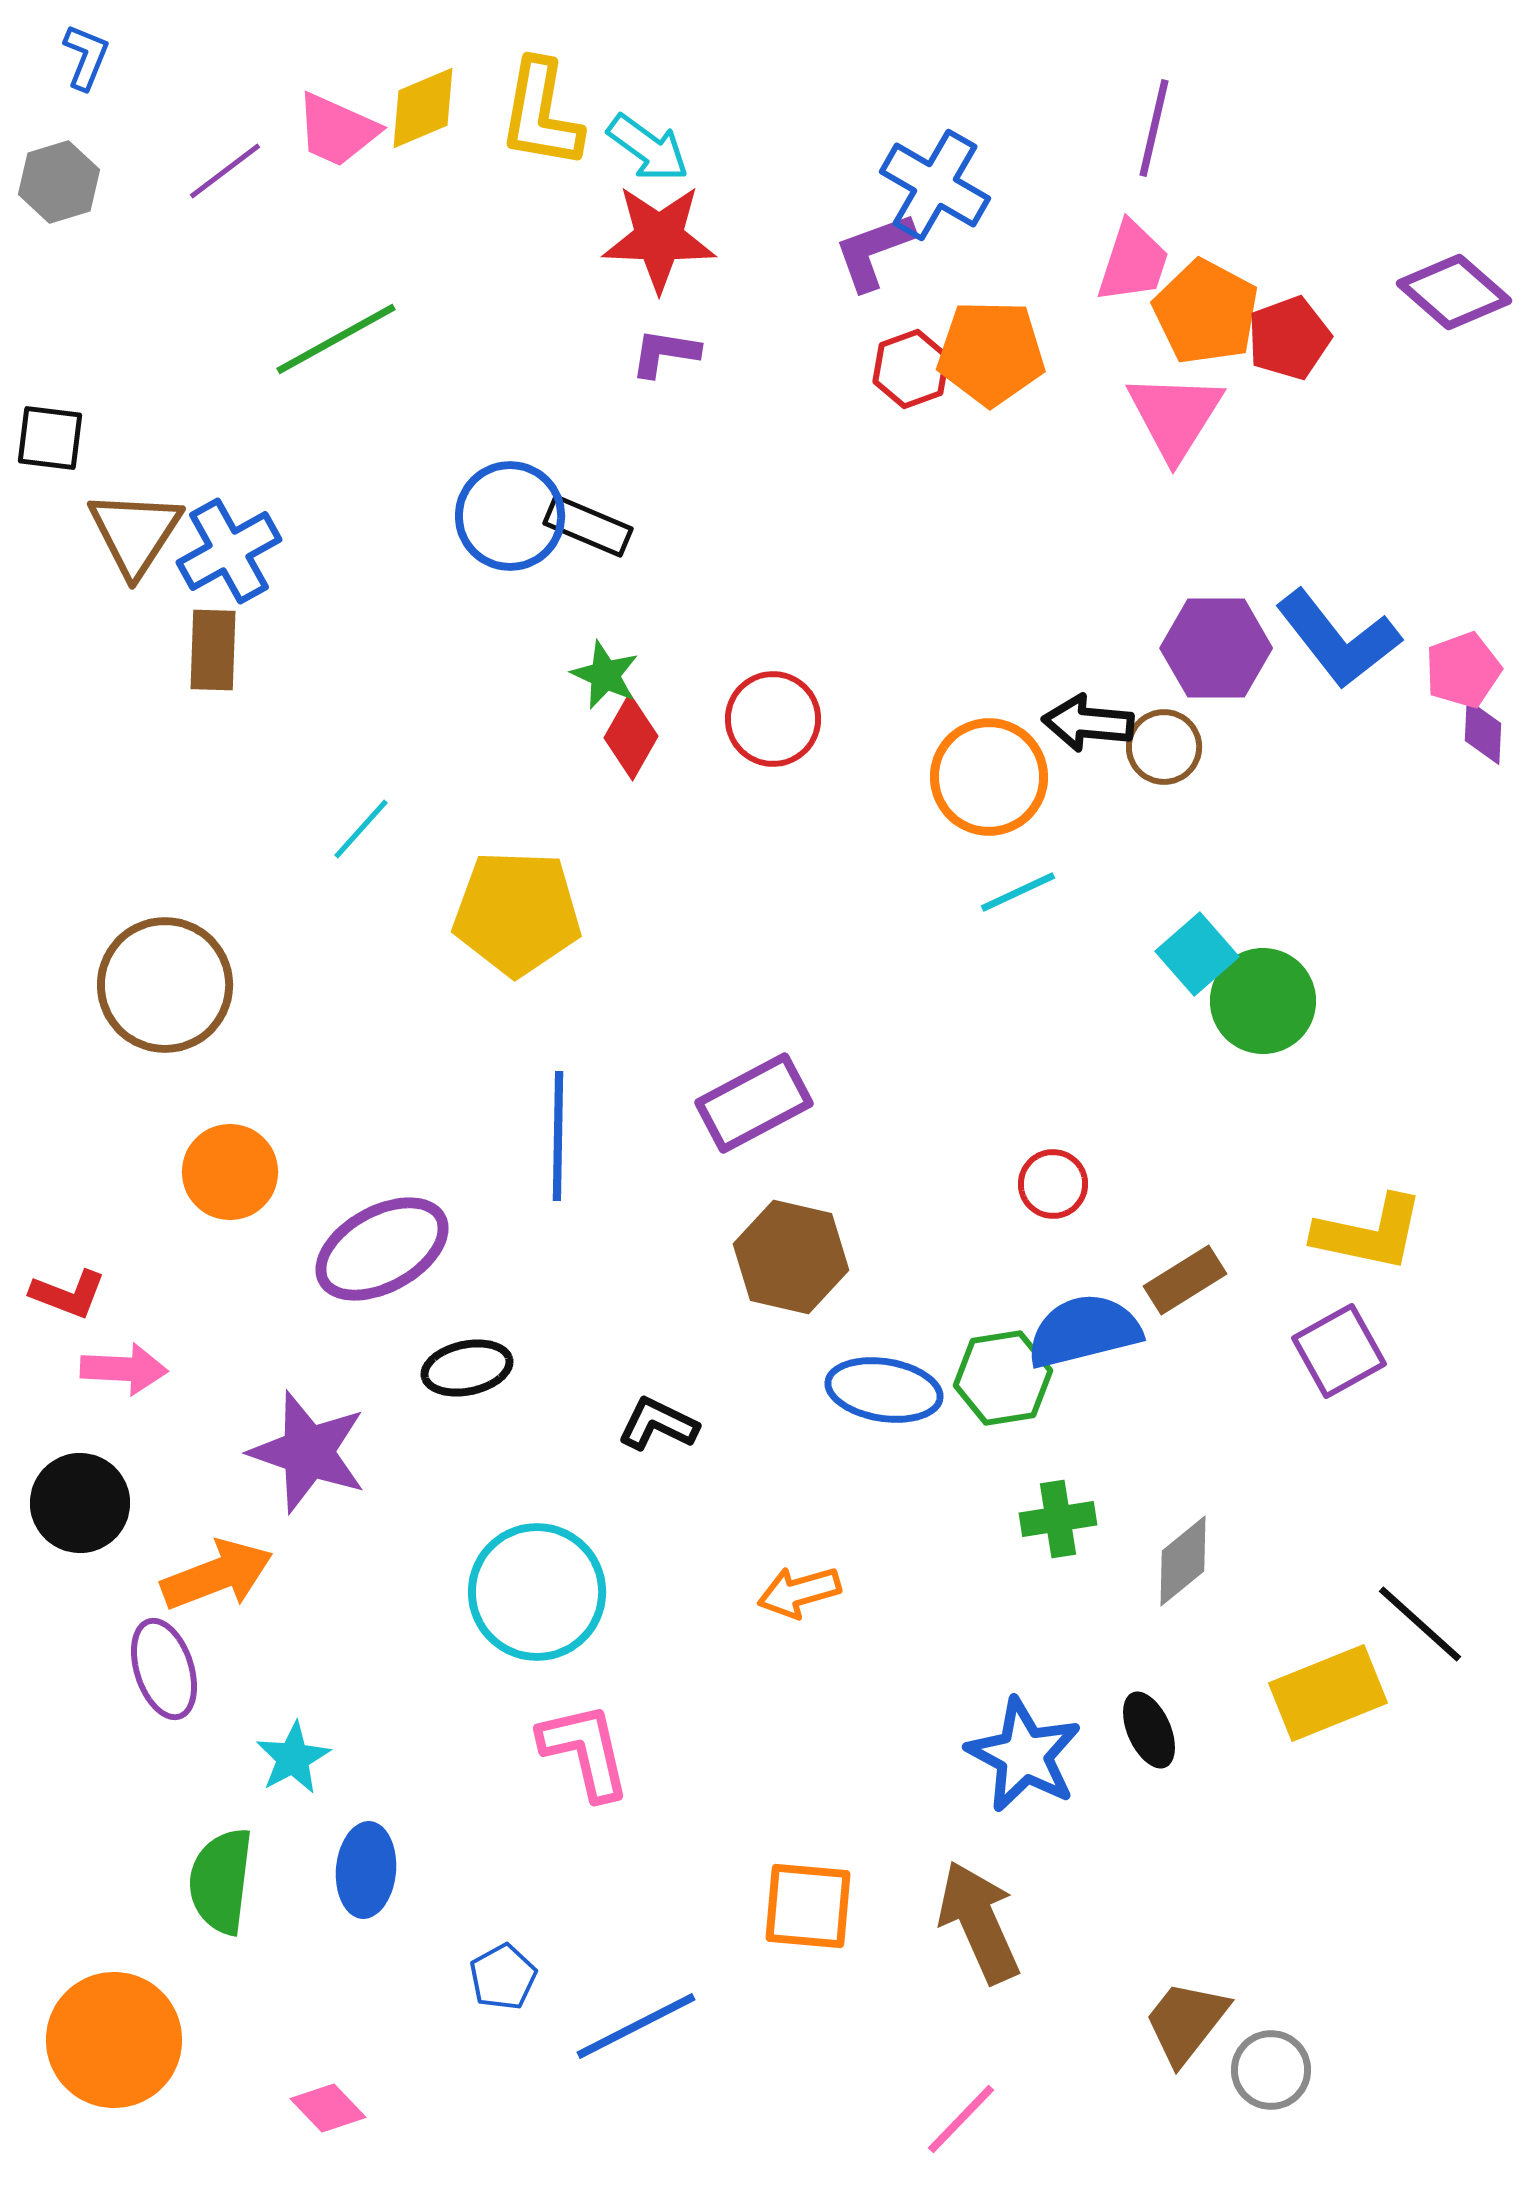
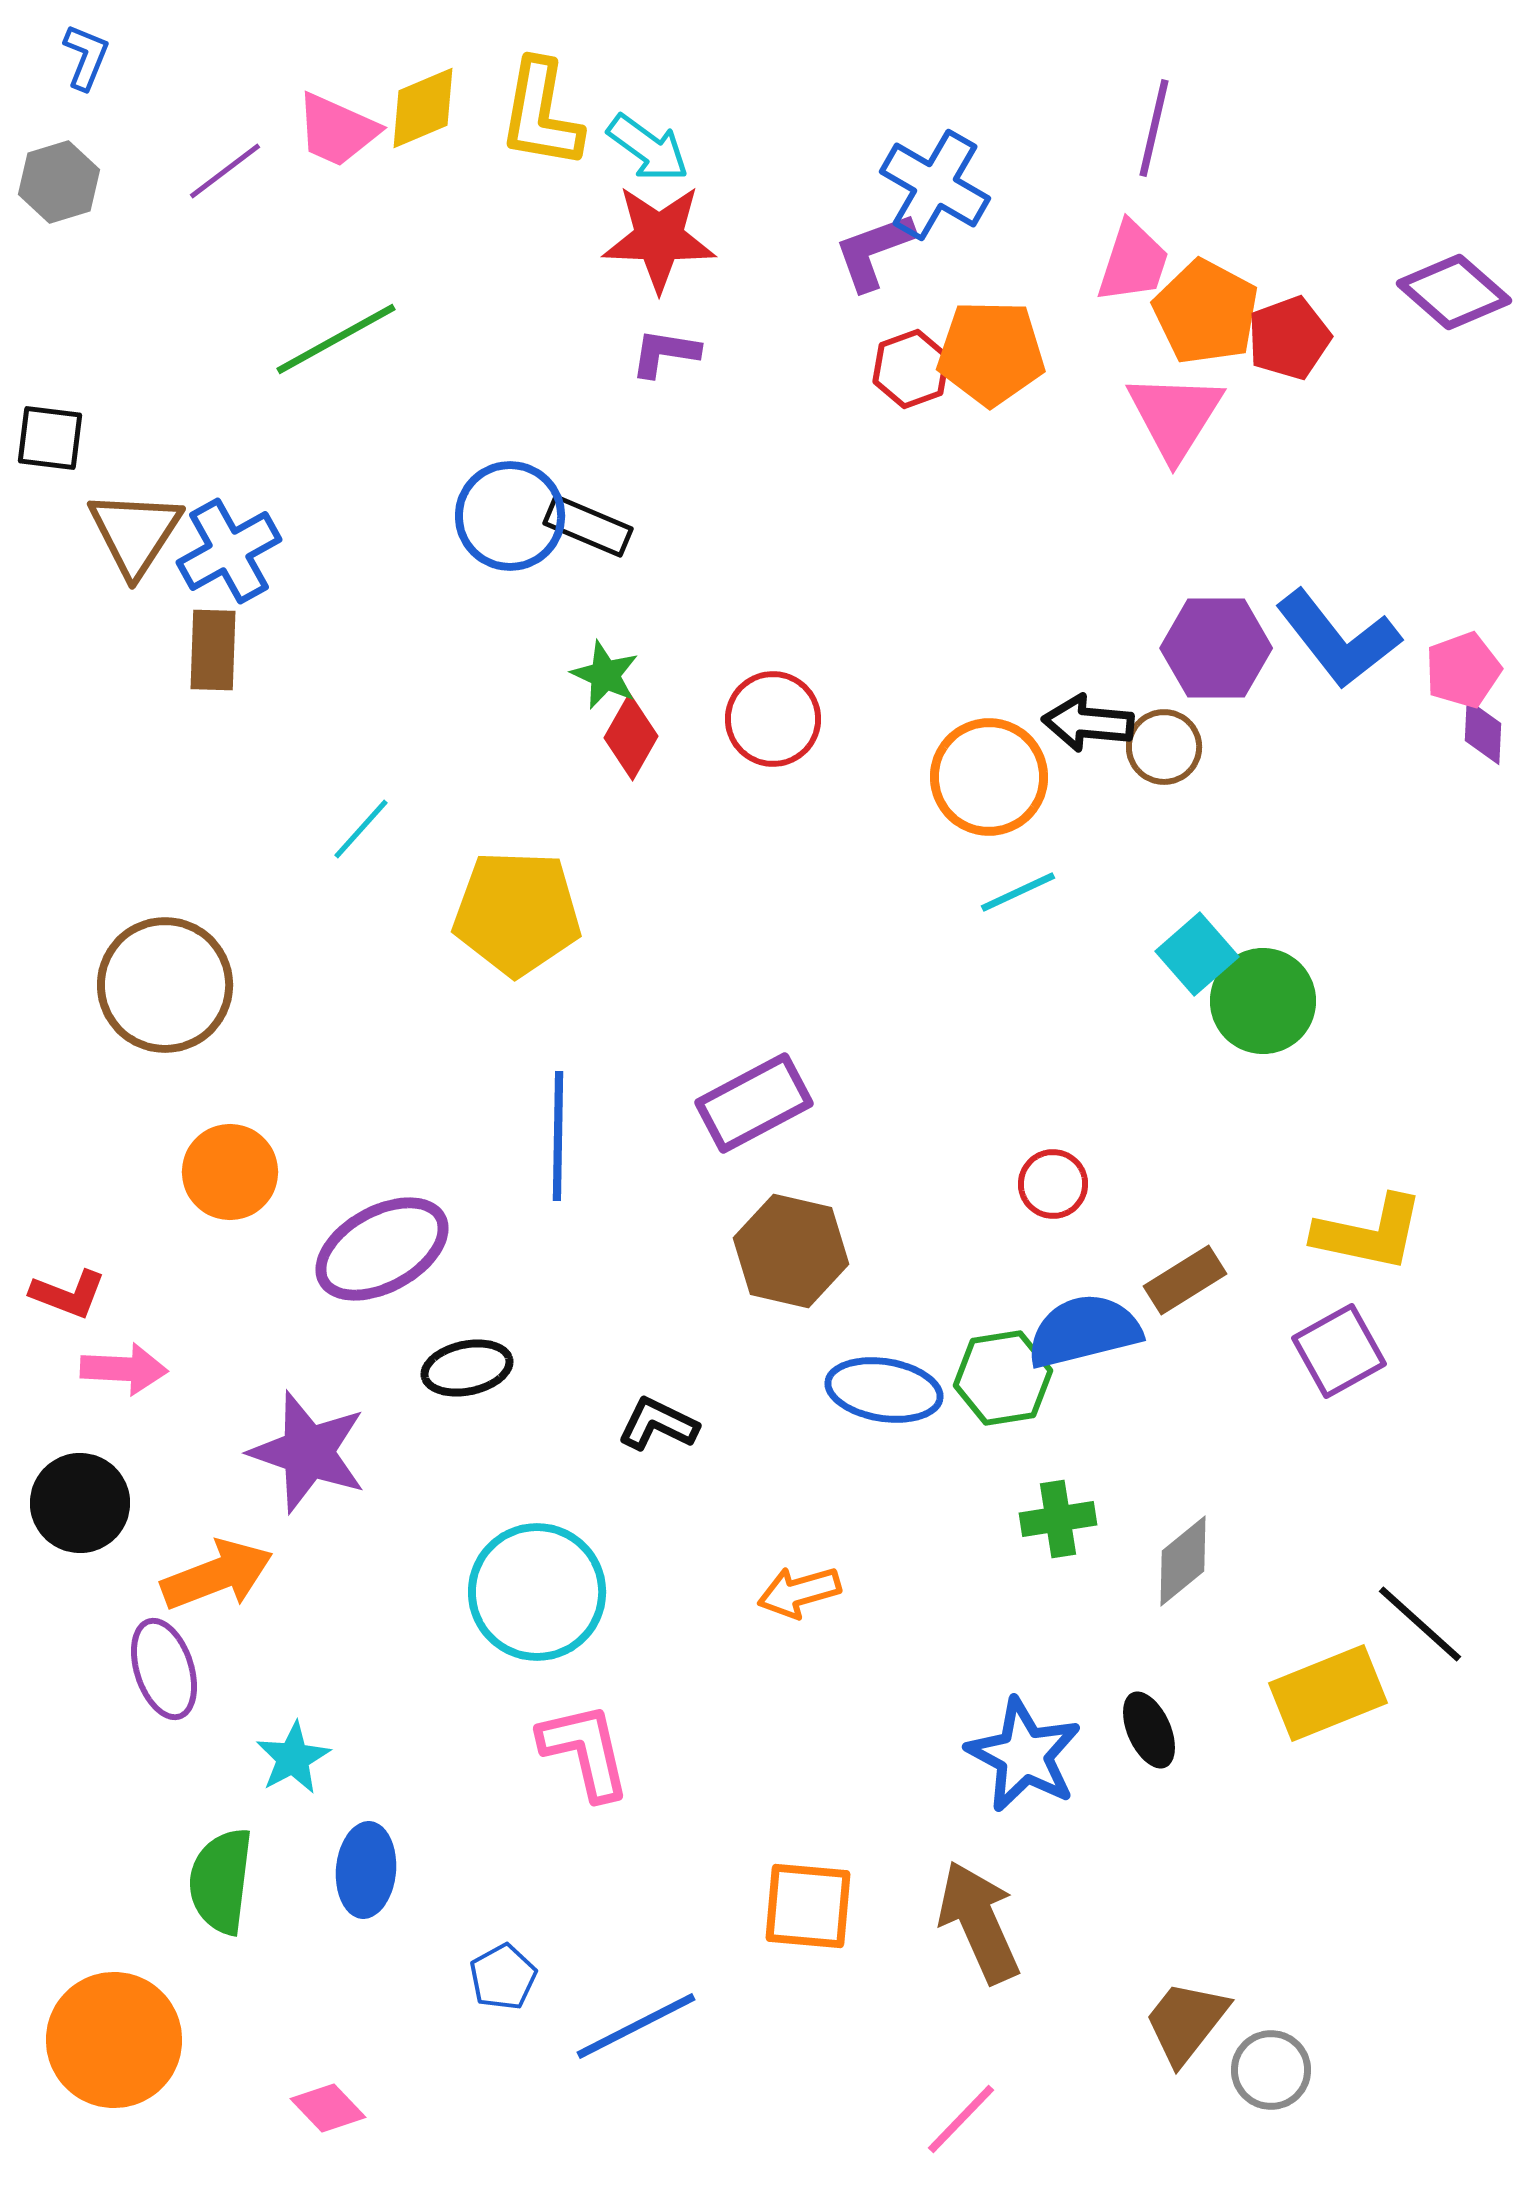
brown hexagon at (791, 1257): moved 6 px up
